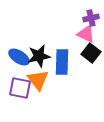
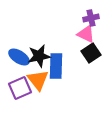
black square: rotated 18 degrees clockwise
blue rectangle: moved 6 px left, 4 px down
purple square: rotated 35 degrees counterclockwise
